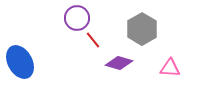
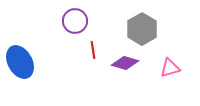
purple circle: moved 2 px left, 3 px down
red line: moved 10 px down; rotated 30 degrees clockwise
purple diamond: moved 6 px right
pink triangle: rotated 20 degrees counterclockwise
